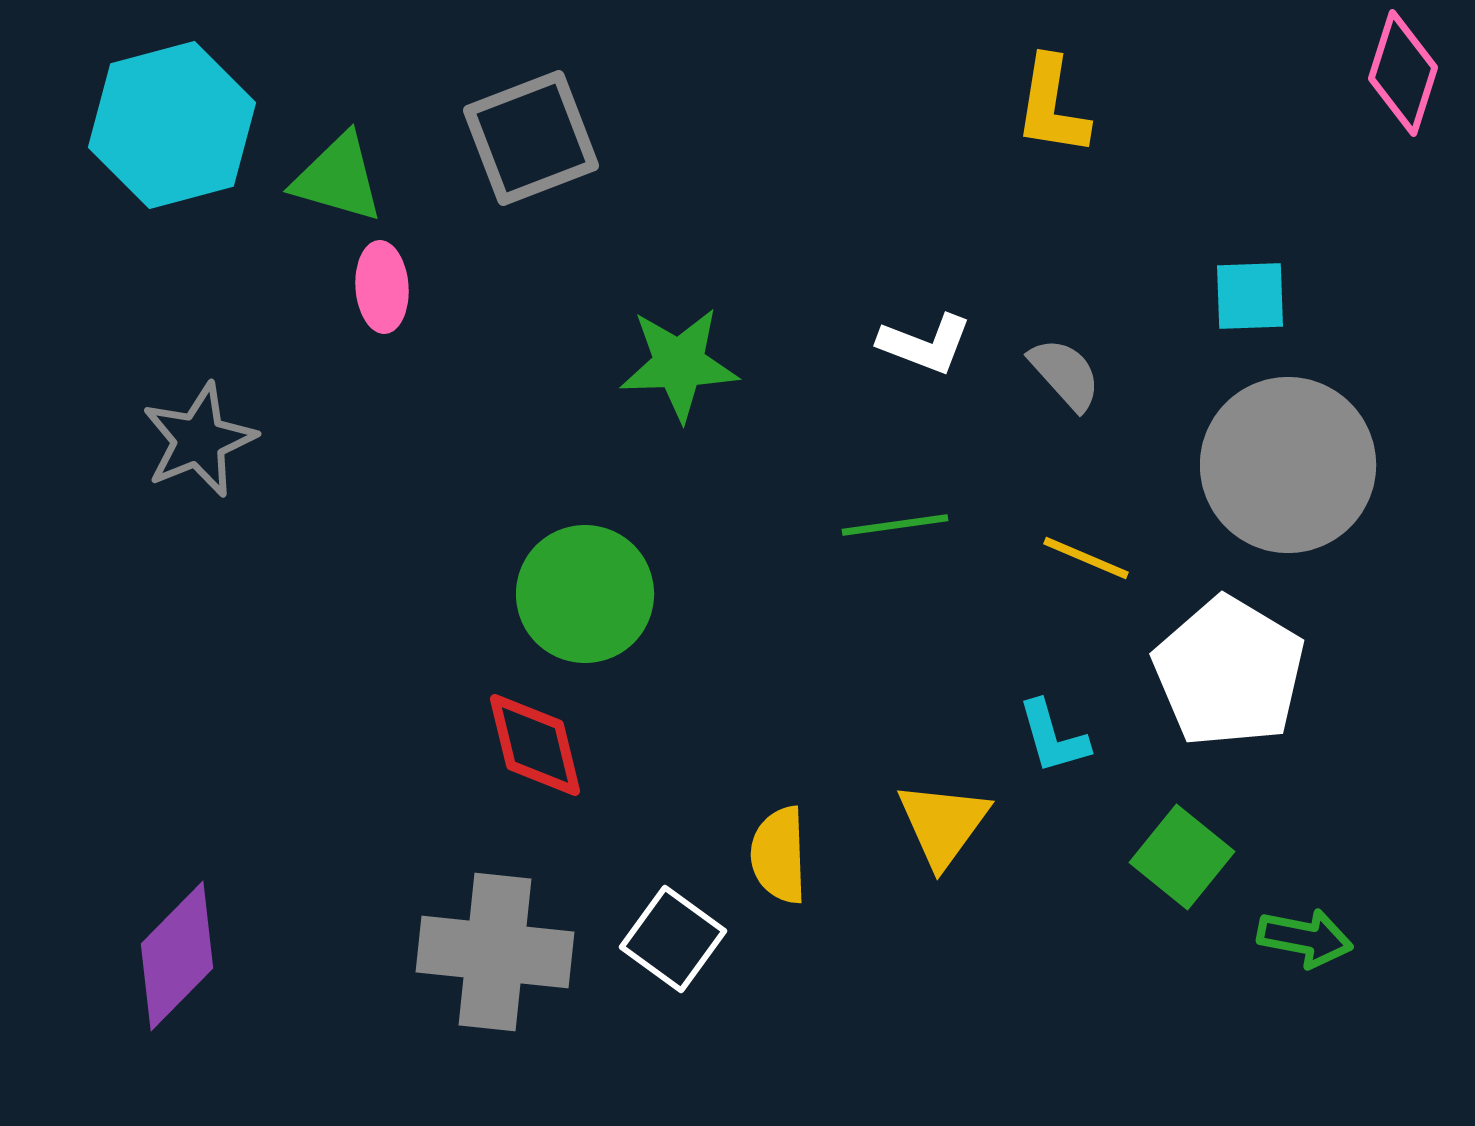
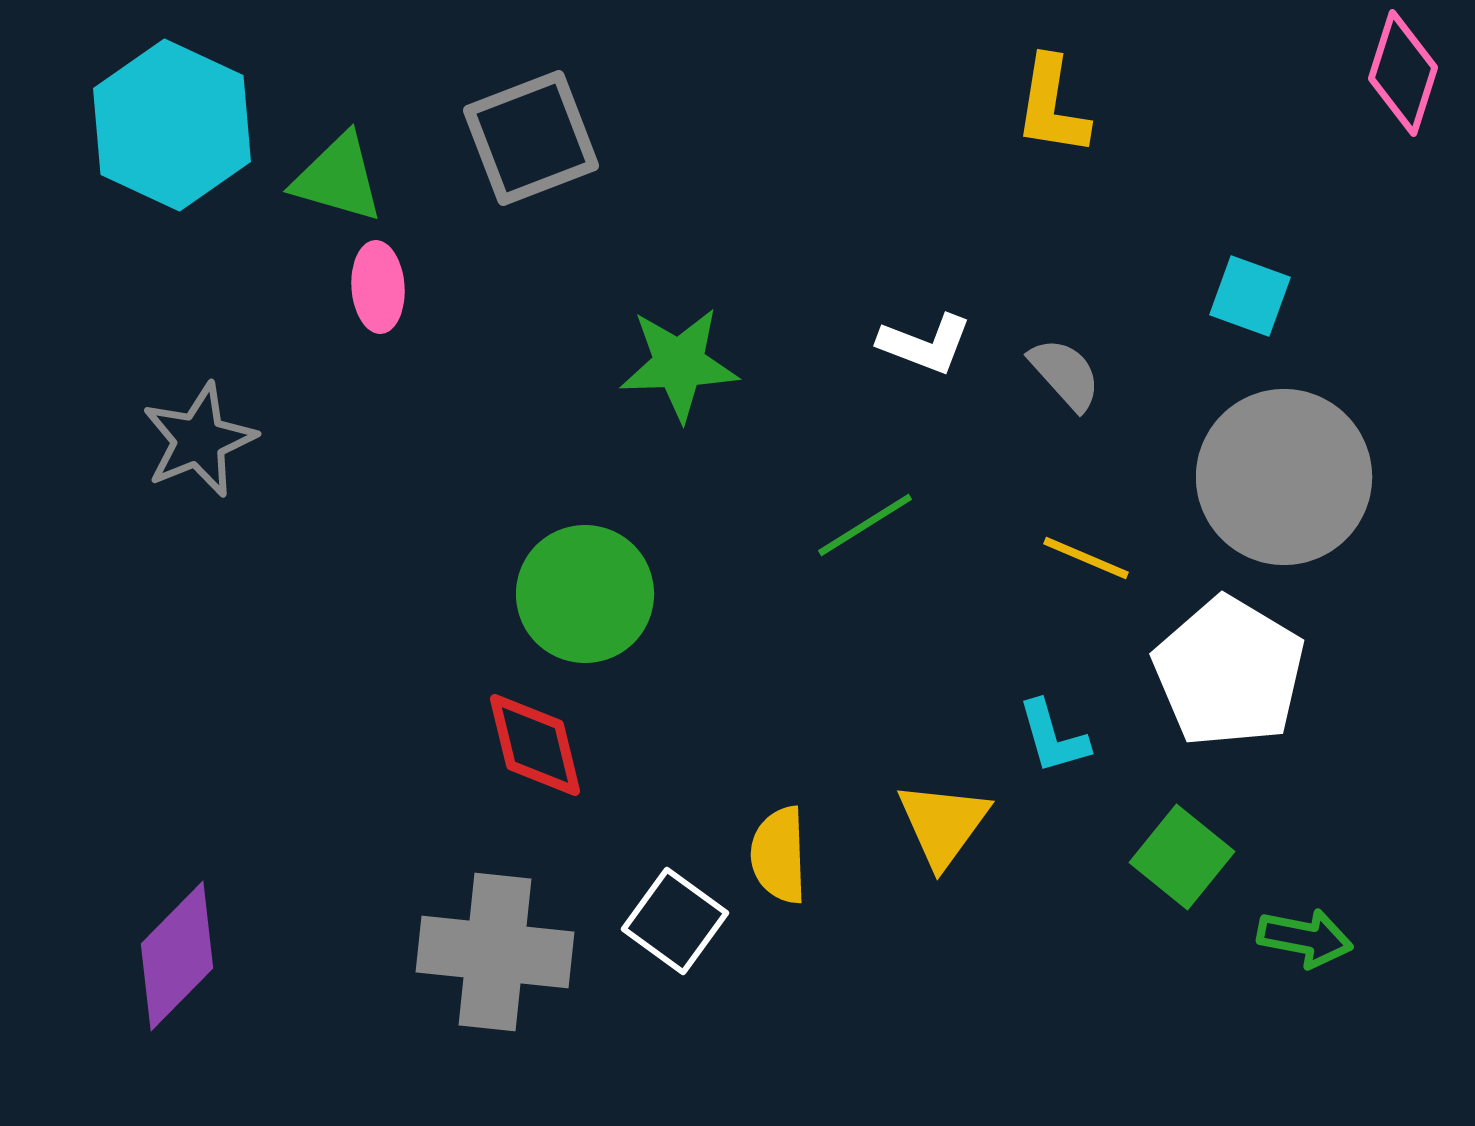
cyan hexagon: rotated 20 degrees counterclockwise
pink ellipse: moved 4 px left
cyan square: rotated 22 degrees clockwise
gray circle: moved 4 px left, 12 px down
green line: moved 30 px left; rotated 24 degrees counterclockwise
white square: moved 2 px right, 18 px up
